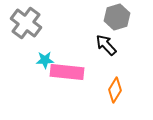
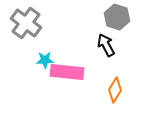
gray hexagon: rotated 25 degrees counterclockwise
black arrow: rotated 15 degrees clockwise
